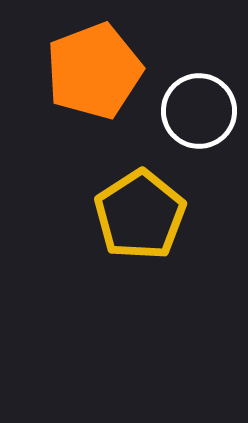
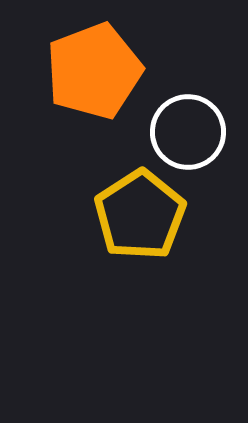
white circle: moved 11 px left, 21 px down
